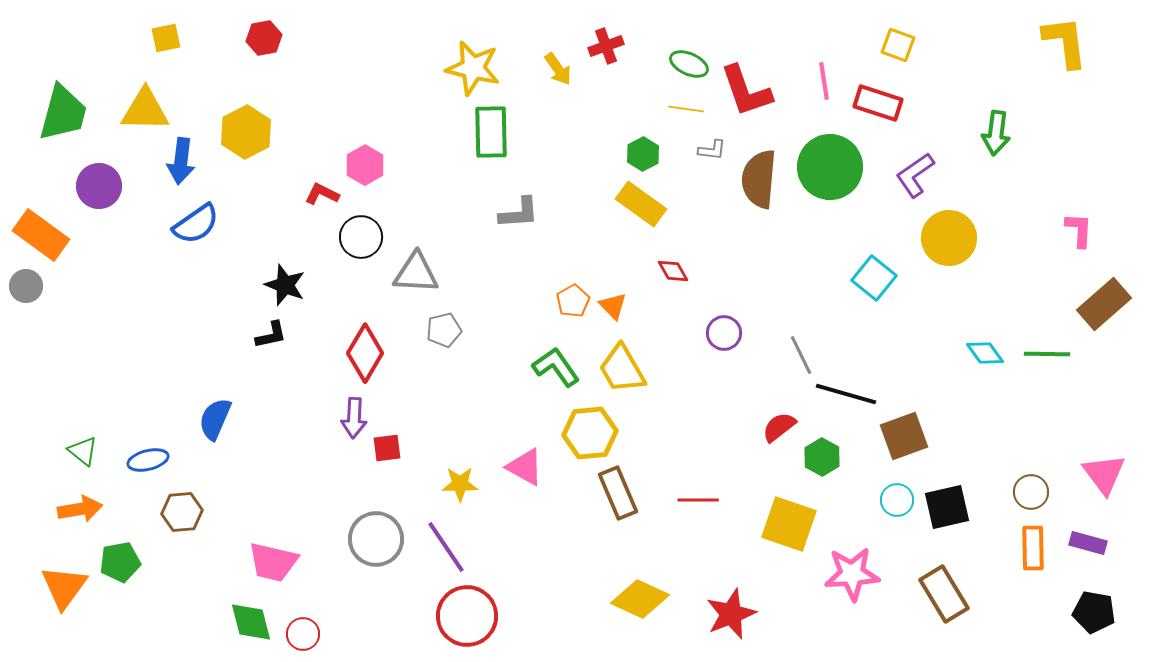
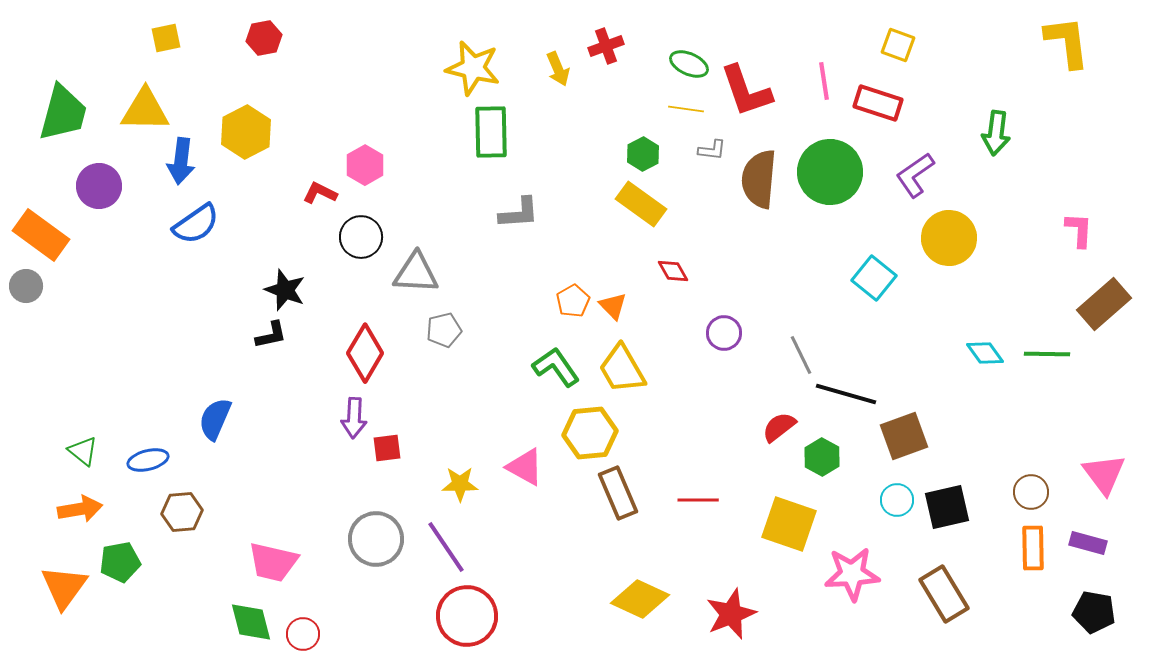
yellow L-shape at (1065, 42): moved 2 px right
yellow arrow at (558, 69): rotated 12 degrees clockwise
green circle at (830, 167): moved 5 px down
red L-shape at (322, 194): moved 2 px left, 1 px up
black star at (285, 285): moved 5 px down
